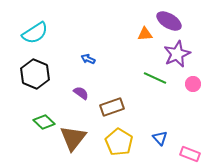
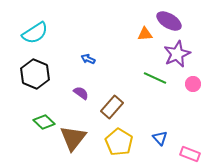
brown rectangle: rotated 30 degrees counterclockwise
